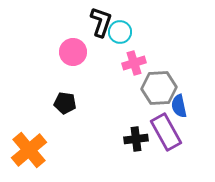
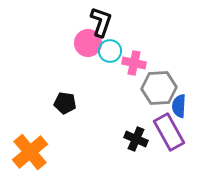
cyan circle: moved 10 px left, 19 px down
pink circle: moved 15 px right, 9 px up
pink cross: rotated 30 degrees clockwise
blue semicircle: rotated 15 degrees clockwise
purple rectangle: moved 3 px right
black cross: rotated 30 degrees clockwise
orange cross: moved 1 px right, 2 px down
